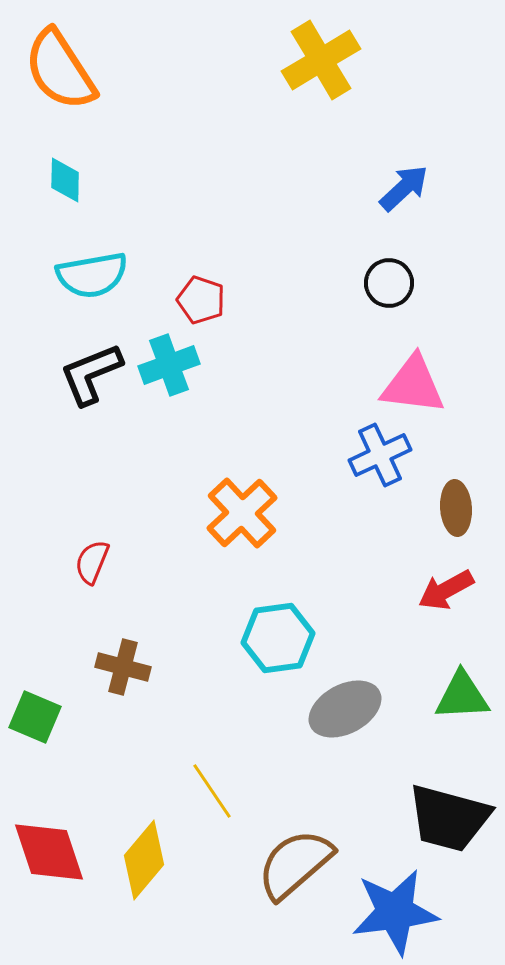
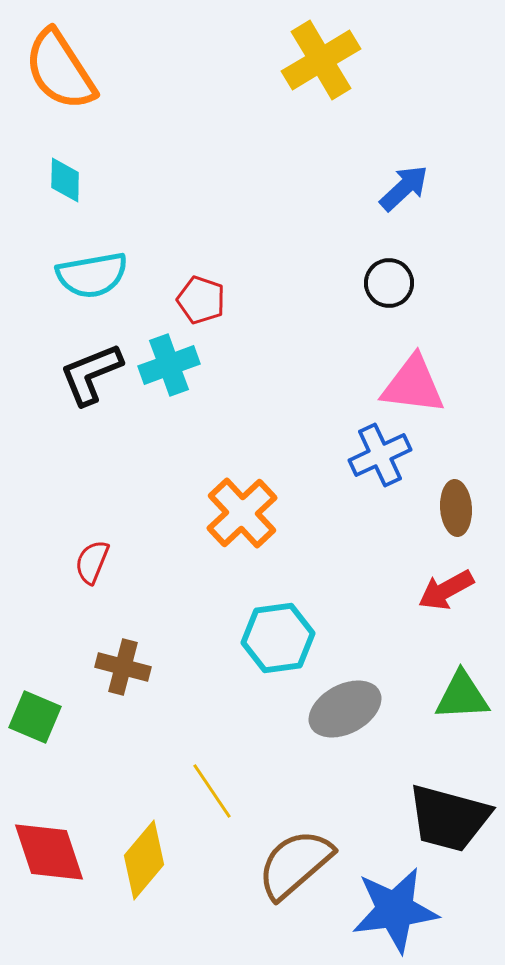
blue star: moved 2 px up
